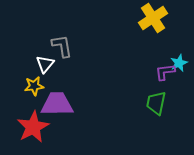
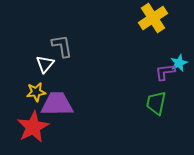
yellow star: moved 2 px right, 6 px down
